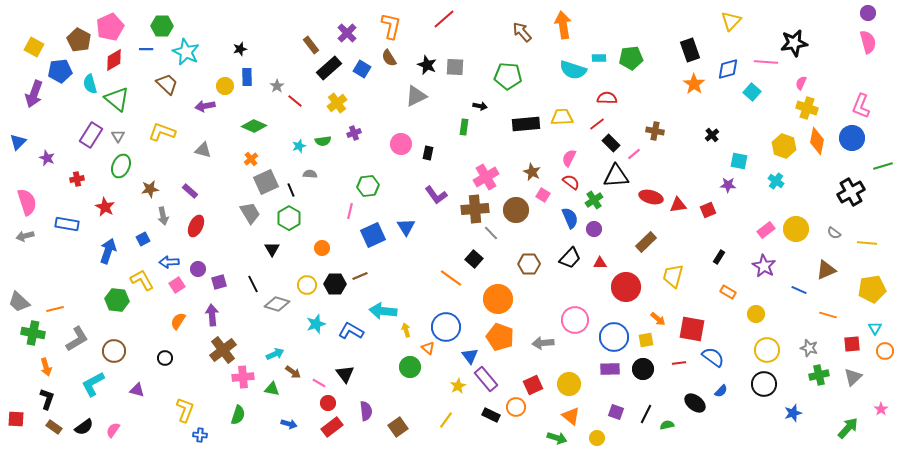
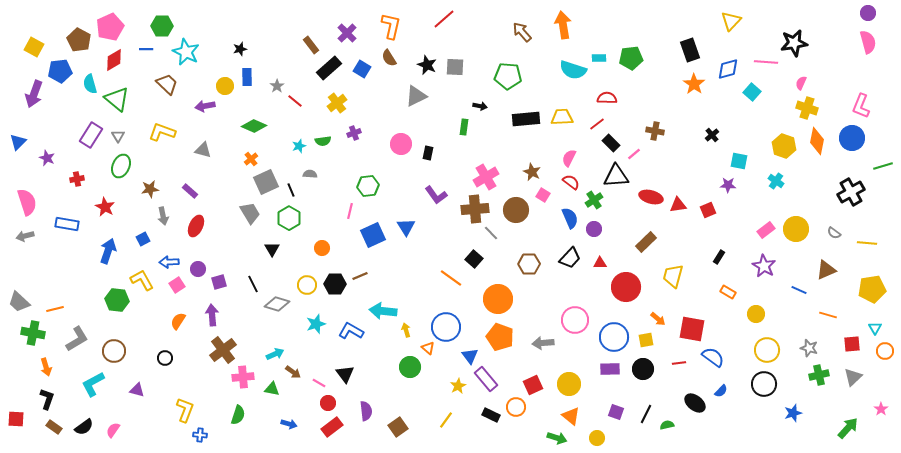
black rectangle at (526, 124): moved 5 px up
